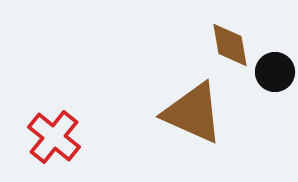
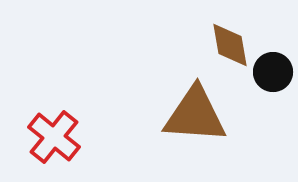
black circle: moved 2 px left
brown triangle: moved 2 px right, 2 px down; rotated 20 degrees counterclockwise
